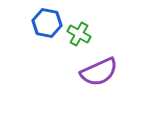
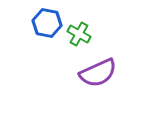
purple semicircle: moved 1 px left, 1 px down
